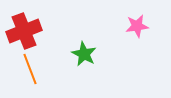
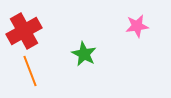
red cross: rotated 8 degrees counterclockwise
orange line: moved 2 px down
